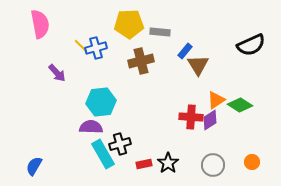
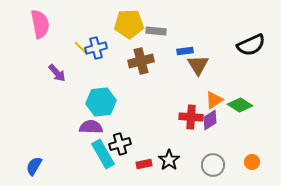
gray rectangle: moved 4 px left, 1 px up
yellow line: moved 2 px down
blue rectangle: rotated 42 degrees clockwise
orange triangle: moved 2 px left
black star: moved 1 px right, 3 px up
